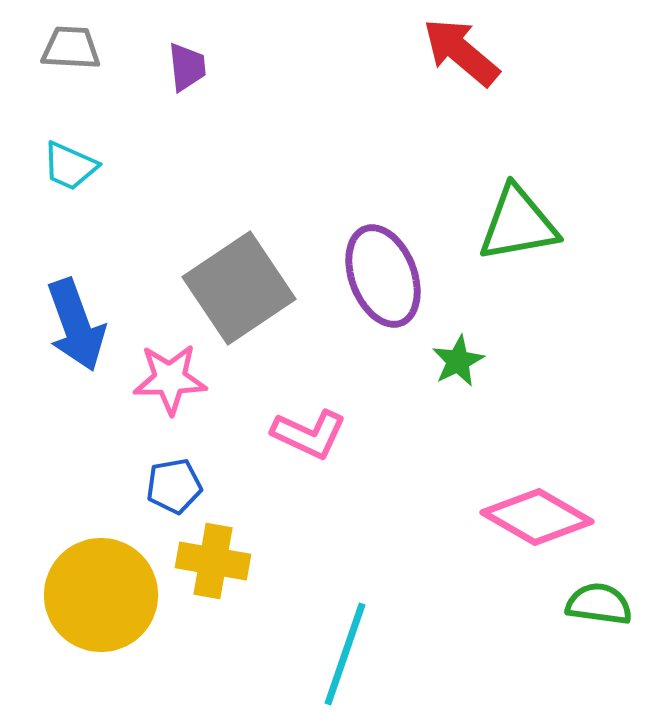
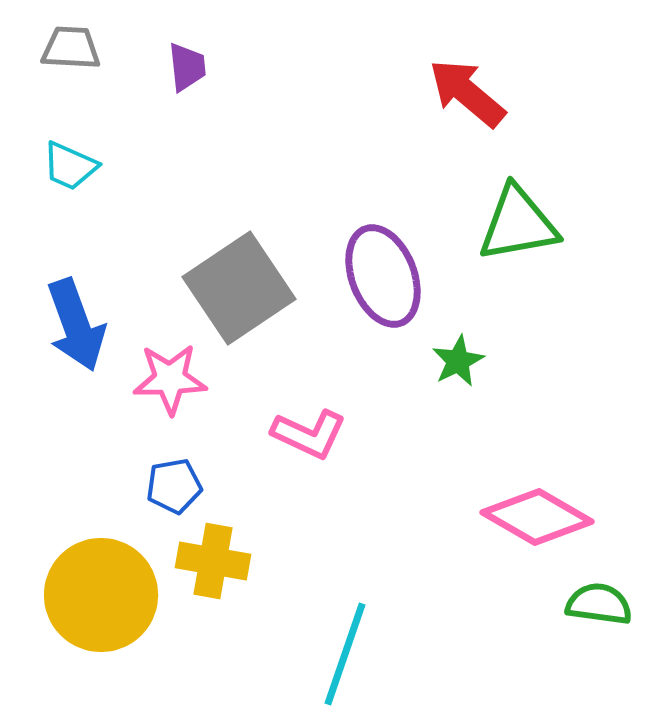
red arrow: moved 6 px right, 41 px down
